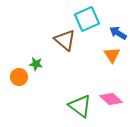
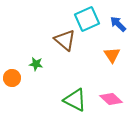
blue arrow: moved 9 px up; rotated 12 degrees clockwise
orange circle: moved 7 px left, 1 px down
green triangle: moved 5 px left, 6 px up; rotated 10 degrees counterclockwise
